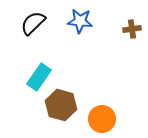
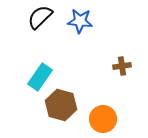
black semicircle: moved 7 px right, 6 px up
brown cross: moved 10 px left, 37 px down
cyan rectangle: moved 1 px right
orange circle: moved 1 px right
